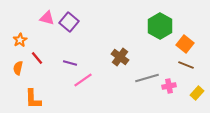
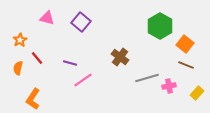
purple square: moved 12 px right
orange L-shape: rotated 35 degrees clockwise
